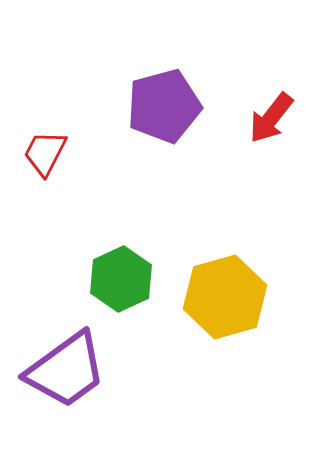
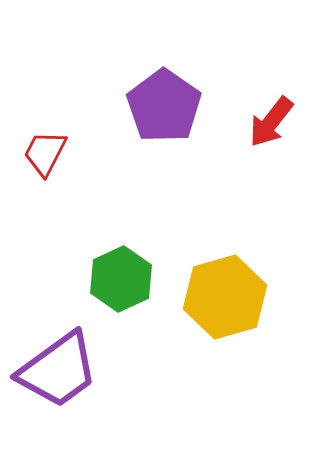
purple pentagon: rotated 22 degrees counterclockwise
red arrow: moved 4 px down
purple trapezoid: moved 8 px left
